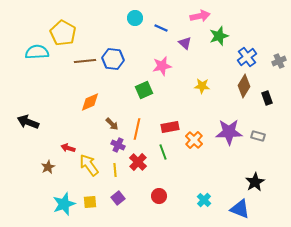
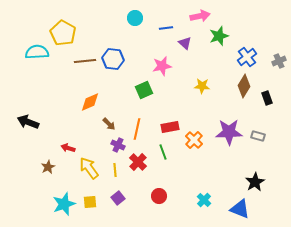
blue line: moved 5 px right; rotated 32 degrees counterclockwise
brown arrow: moved 3 px left
yellow arrow: moved 3 px down
